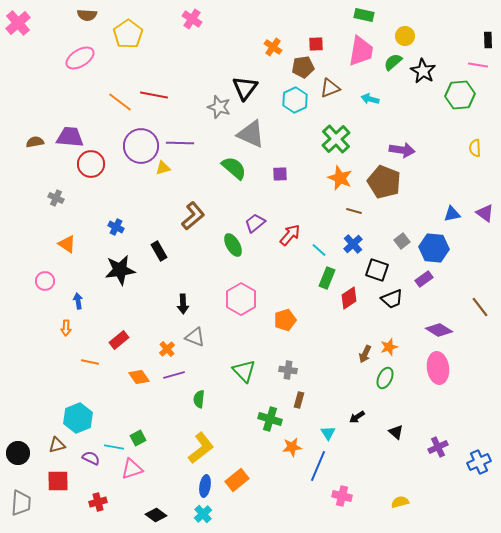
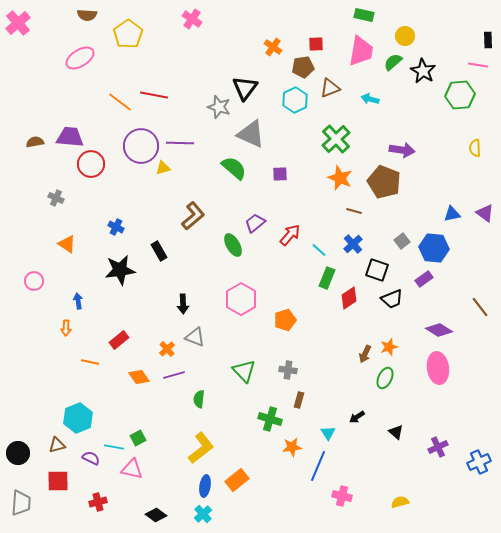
pink circle at (45, 281): moved 11 px left
pink triangle at (132, 469): rotated 30 degrees clockwise
